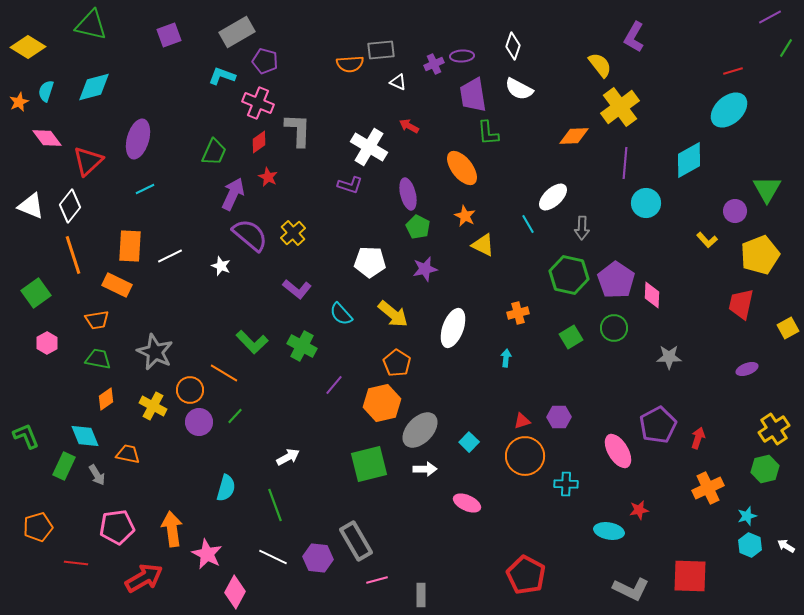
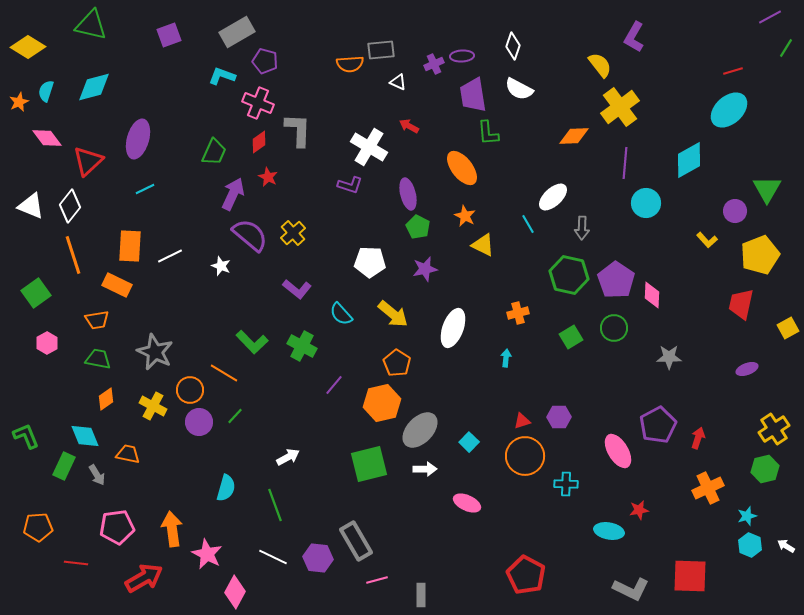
orange pentagon at (38, 527): rotated 12 degrees clockwise
